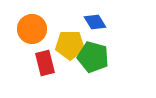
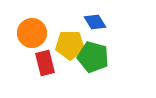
orange circle: moved 4 px down
